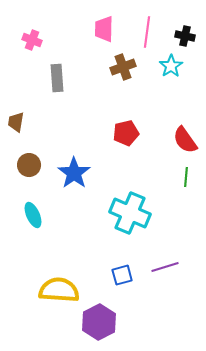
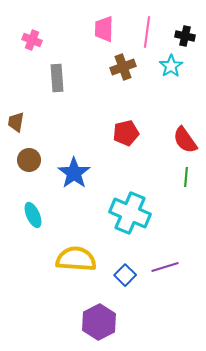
brown circle: moved 5 px up
blue square: moved 3 px right; rotated 30 degrees counterclockwise
yellow semicircle: moved 17 px right, 31 px up
